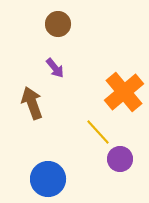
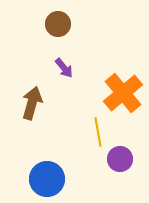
purple arrow: moved 9 px right
orange cross: moved 1 px left, 1 px down
brown arrow: rotated 36 degrees clockwise
yellow line: rotated 32 degrees clockwise
blue circle: moved 1 px left
